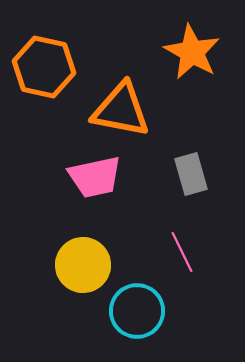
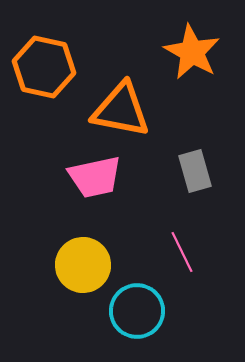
gray rectangle: moved 4 px right, 3 px up
